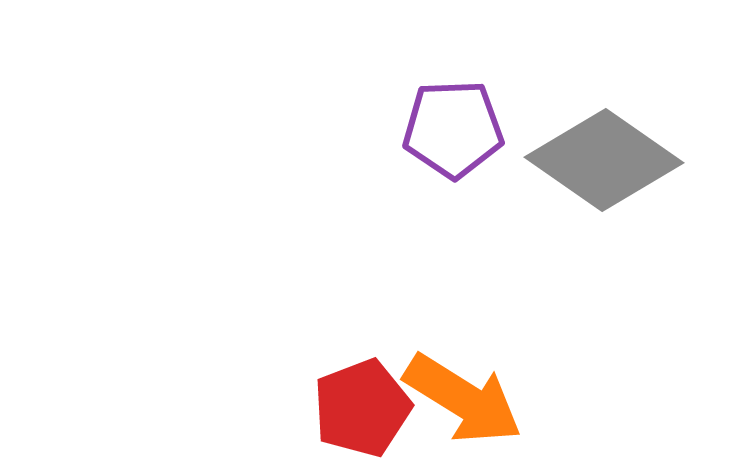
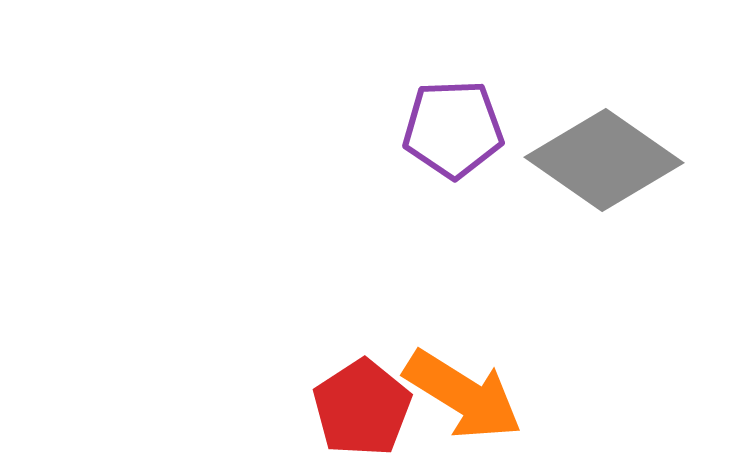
orange arrow: moved 4 px up
red pentagon: rotated 12 degrees counterclockwise
